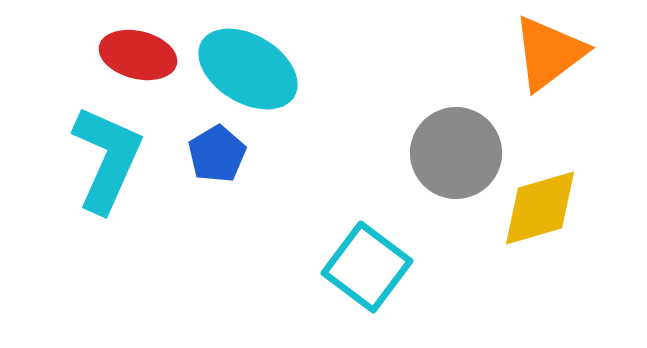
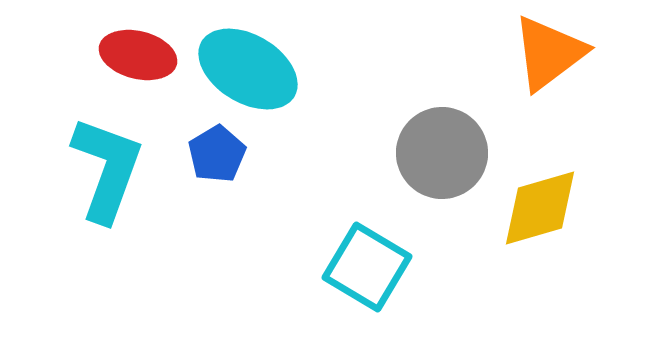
gray circle: moved 14 px left
cyan L-shape: moved 10 px down; rotated 4 degrees counterclockwise
cyan square: rotated 6 degrees counterclockwise
